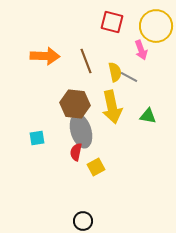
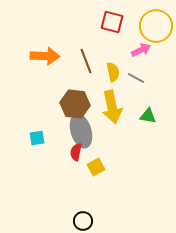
pink arrow: rotated 96 degrees counterclockwise
yellow semicircle: moved 2 px left
gray line: moved 7 px right, 1 px down
